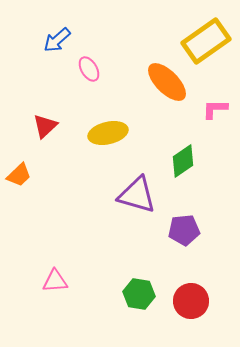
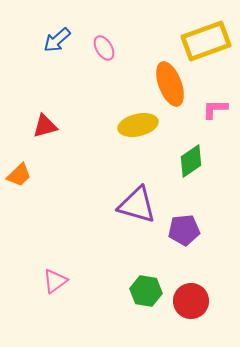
yellow rectangle: rotated 15 degrees clockwise
pink ellipse: moved 15 px right, 21 px up
orange ellipse: moved 3 px right, 2 px down; rotated 24 degrees clockwise
red triangle: rotated 28 degrees clockwise
yellow ellipse: moved 30 px right, 8 px up
green diamond: moved 8 px right
purple triangle: moved 10 px down
pink triangle: rotated 32 degrees counterclockwise
green hexagon: moved 7 px right, 3 px up
